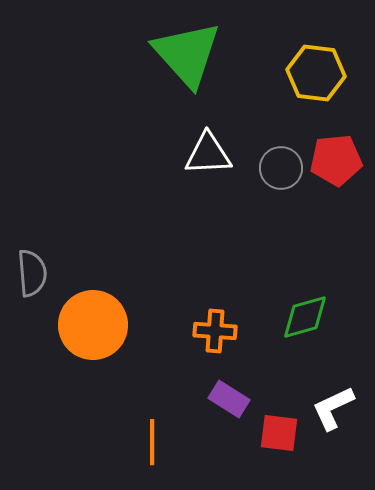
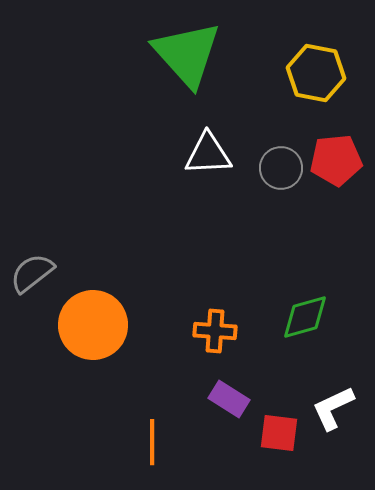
yellow hexagon: rotated 4 degrees clockwise
gray semicircle: rotated 123 degrees counterclockwise
